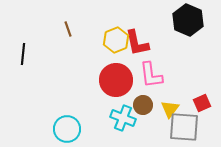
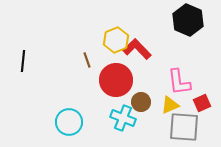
brown line: moved 19 px right, 31 px down
red L-shape: moved 6 px down; rotated 148 degrees clockwise
black line: moved 7 px down
pink L-shape: moved 28 px right, 7 px down
brown circle: moved 2 px left, 3 px up
yellow triangle: moved 4 px up; rotated 30 degrees clockwise
cyan circle: moved 2 px right, 7 px up
